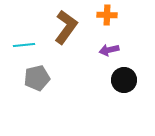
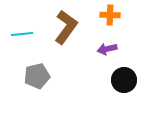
orange cross: moved 3 px right
cyan line: moved 2 px left, 11 px up
purple arrow: moved 2 px left, 1 px up
gray pentagon: moved 2 px up
